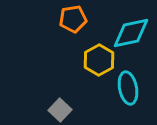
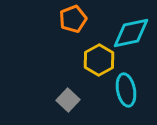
orange pentagon: rotated 12 degrees counterclockwise
cyan ellipse: moved 2 px left, 2 px down
gray square: moved 8 px right, 10 px up
